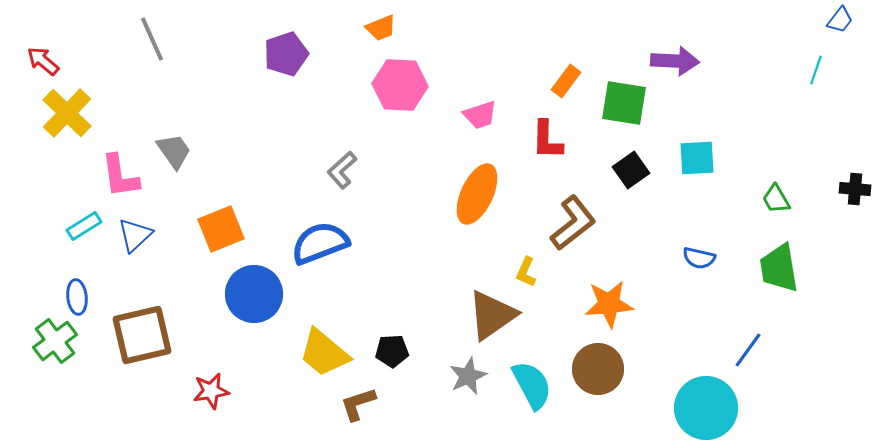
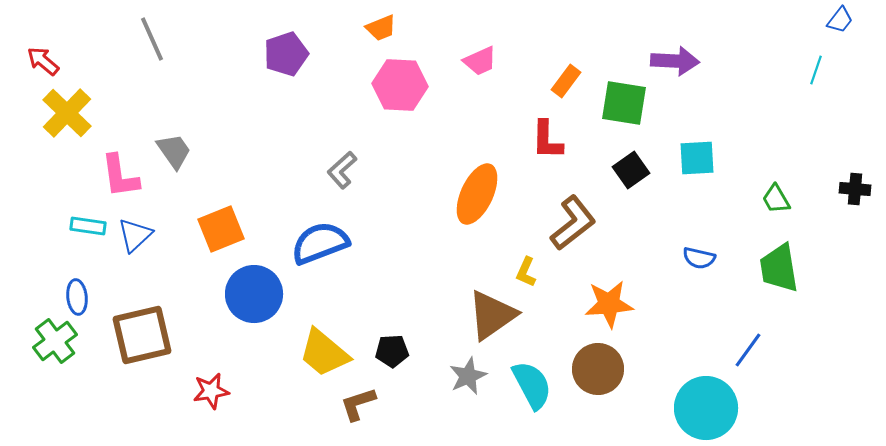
pink trapezoid at (480, 115): moved 54 px up; rotated 6 degrees counterclockwise
cyan rectangle at (84, 226): moved 4 px right; rotated 40 degrees clockwise
